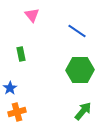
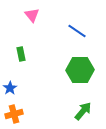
orange cross: moved 3 px left, 2 px down
